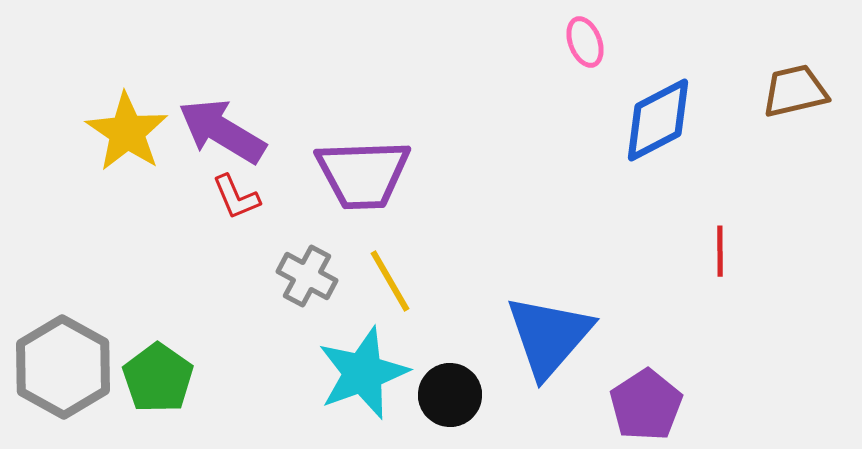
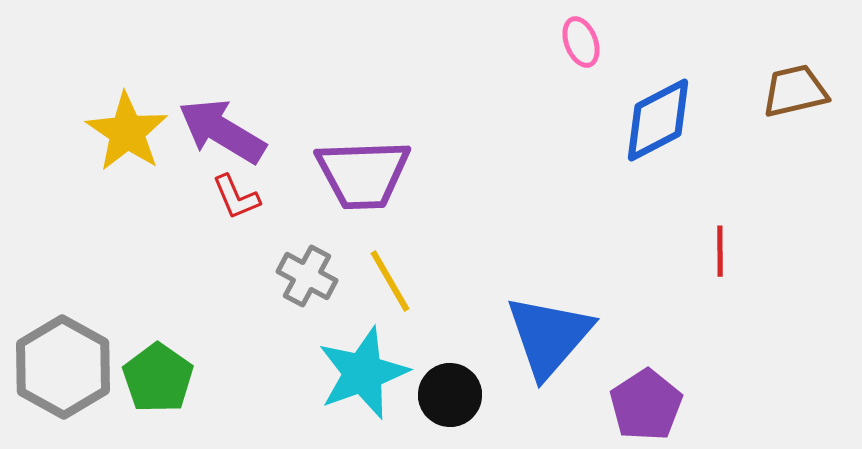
pink ellipse: moved 4 px left
